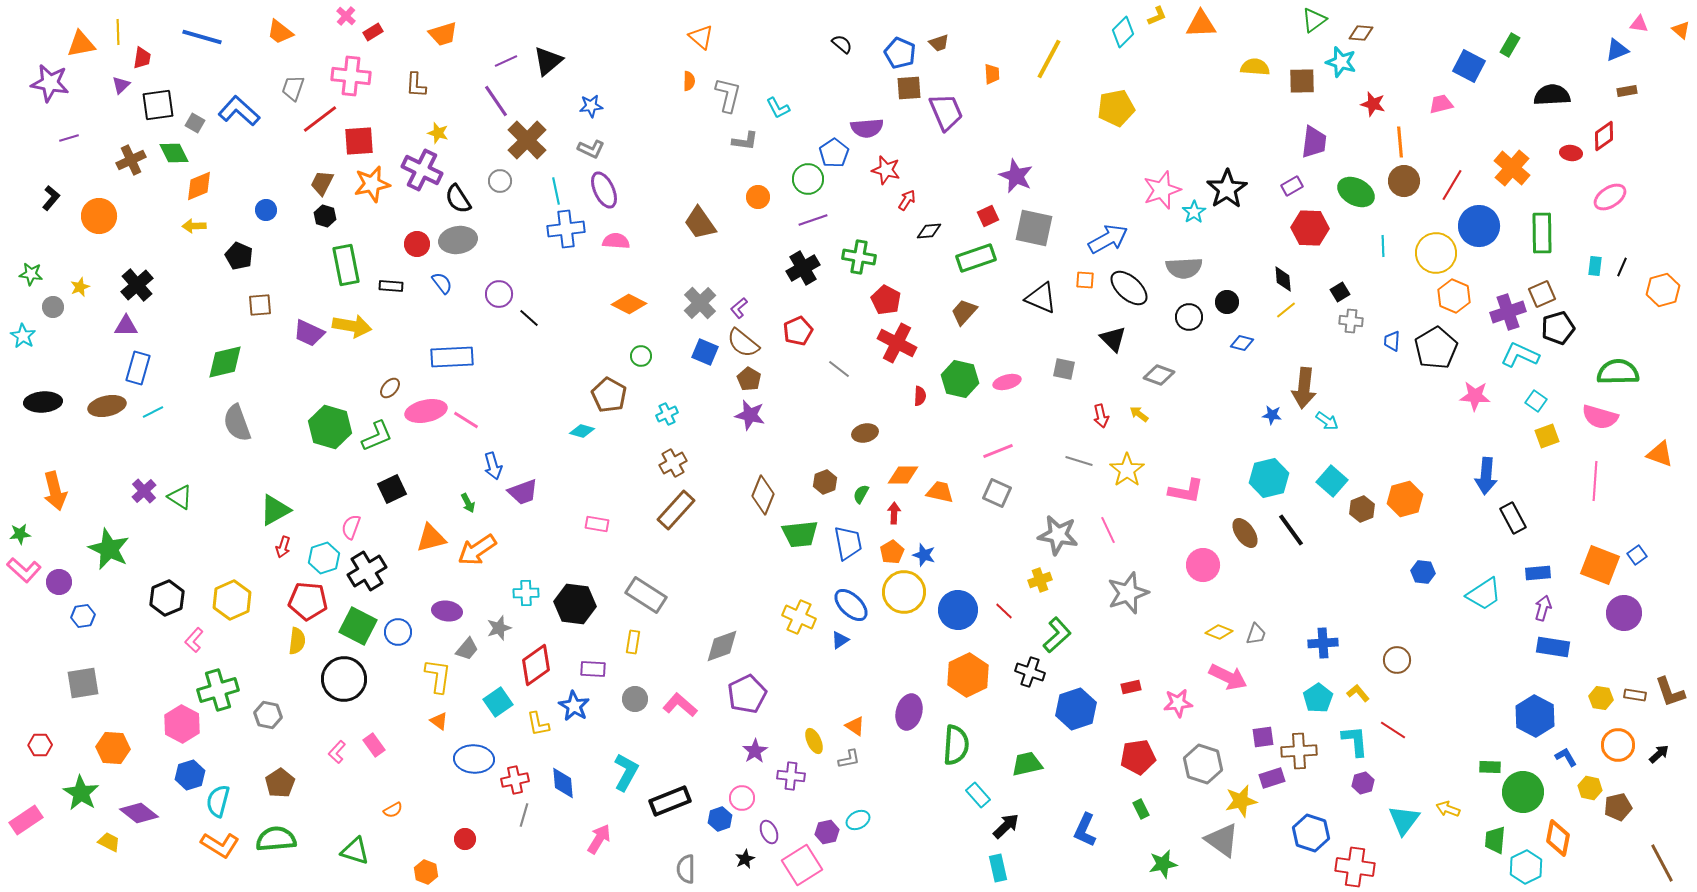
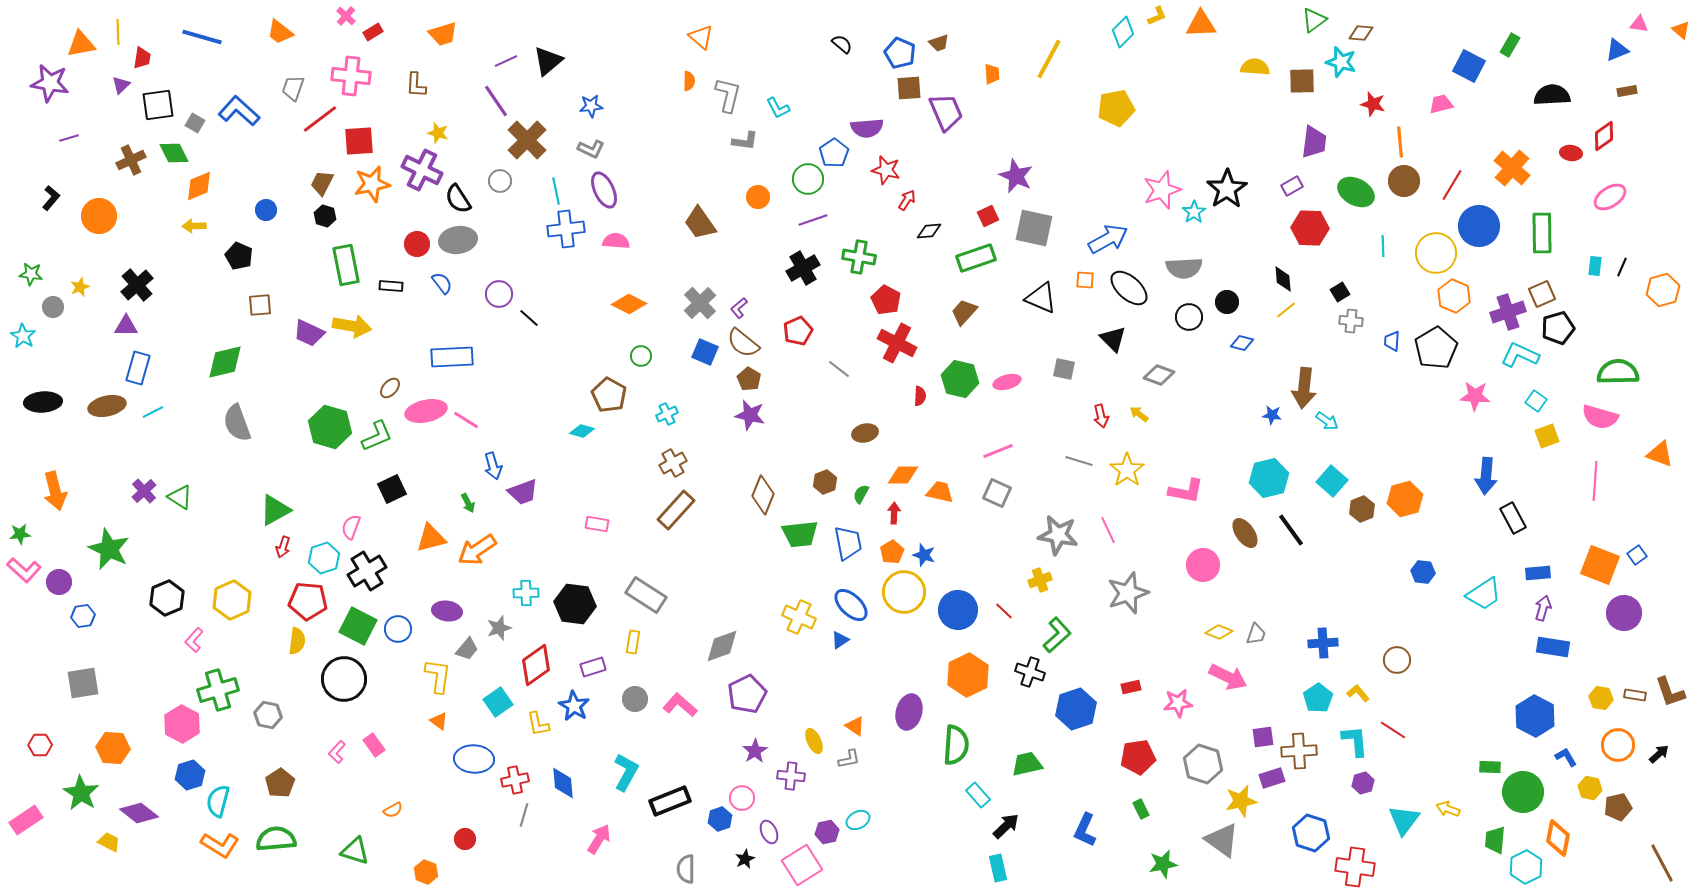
blue circle at (398, 632): moved 3 px up
purple rectangle at (593, 669): moved 2 px up; rotated 20 degrees counterclockwise
